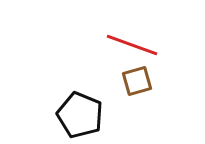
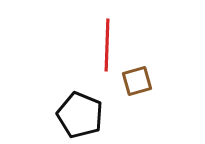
red line: moved 25 px left; rotated 72 degrees clockwise
